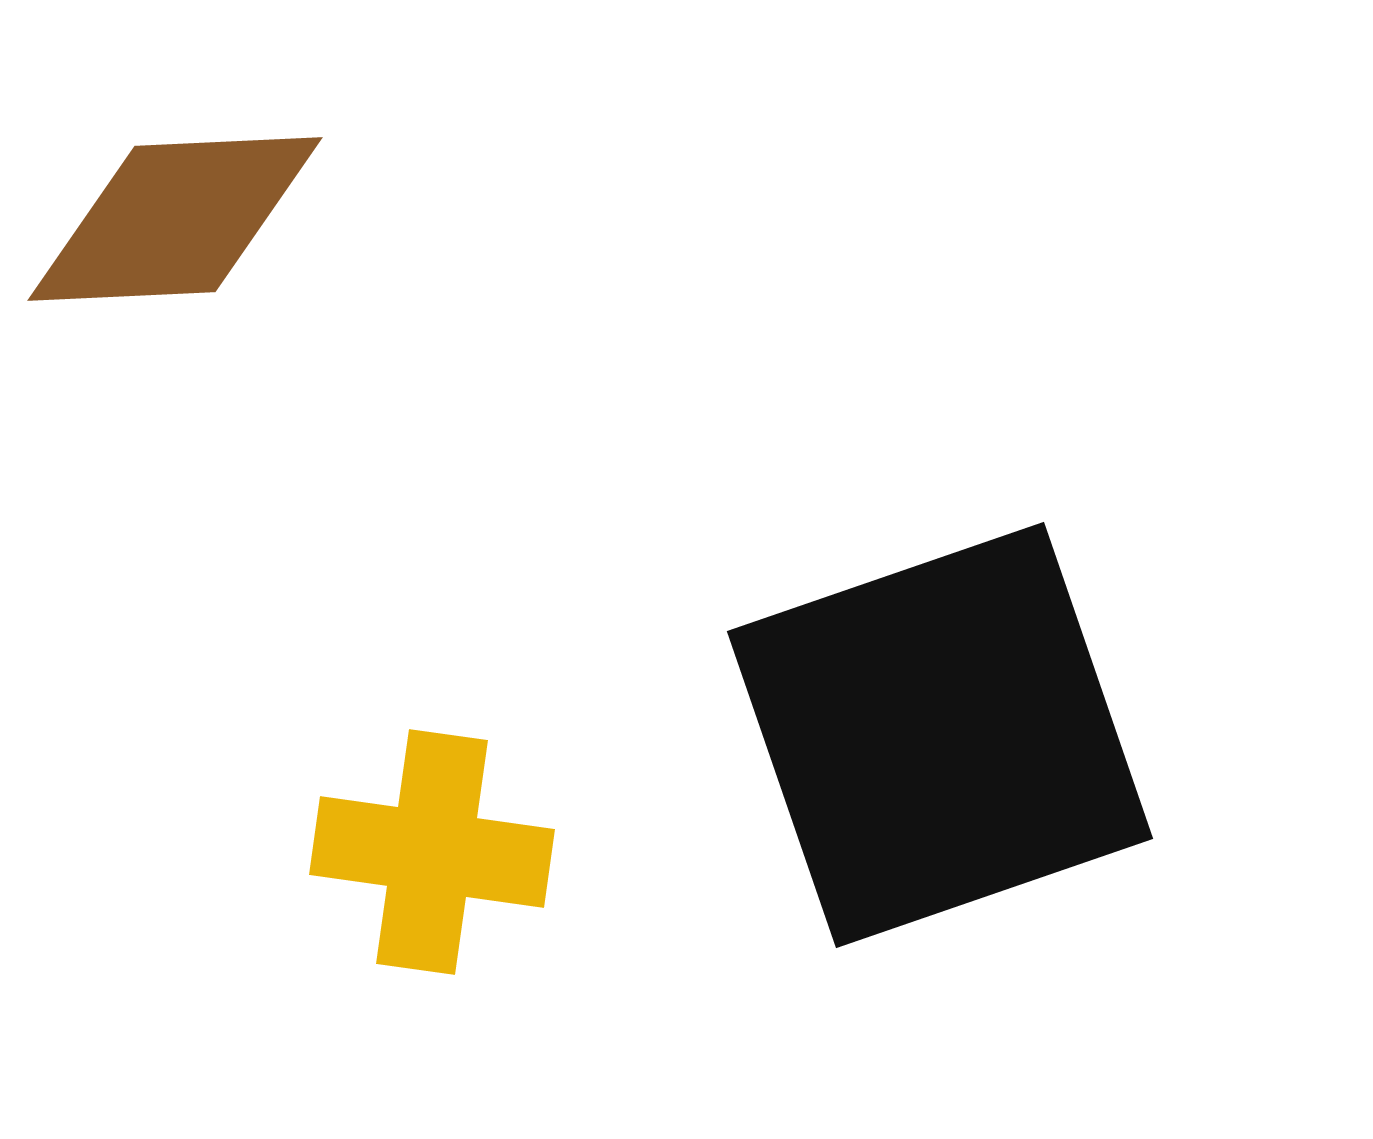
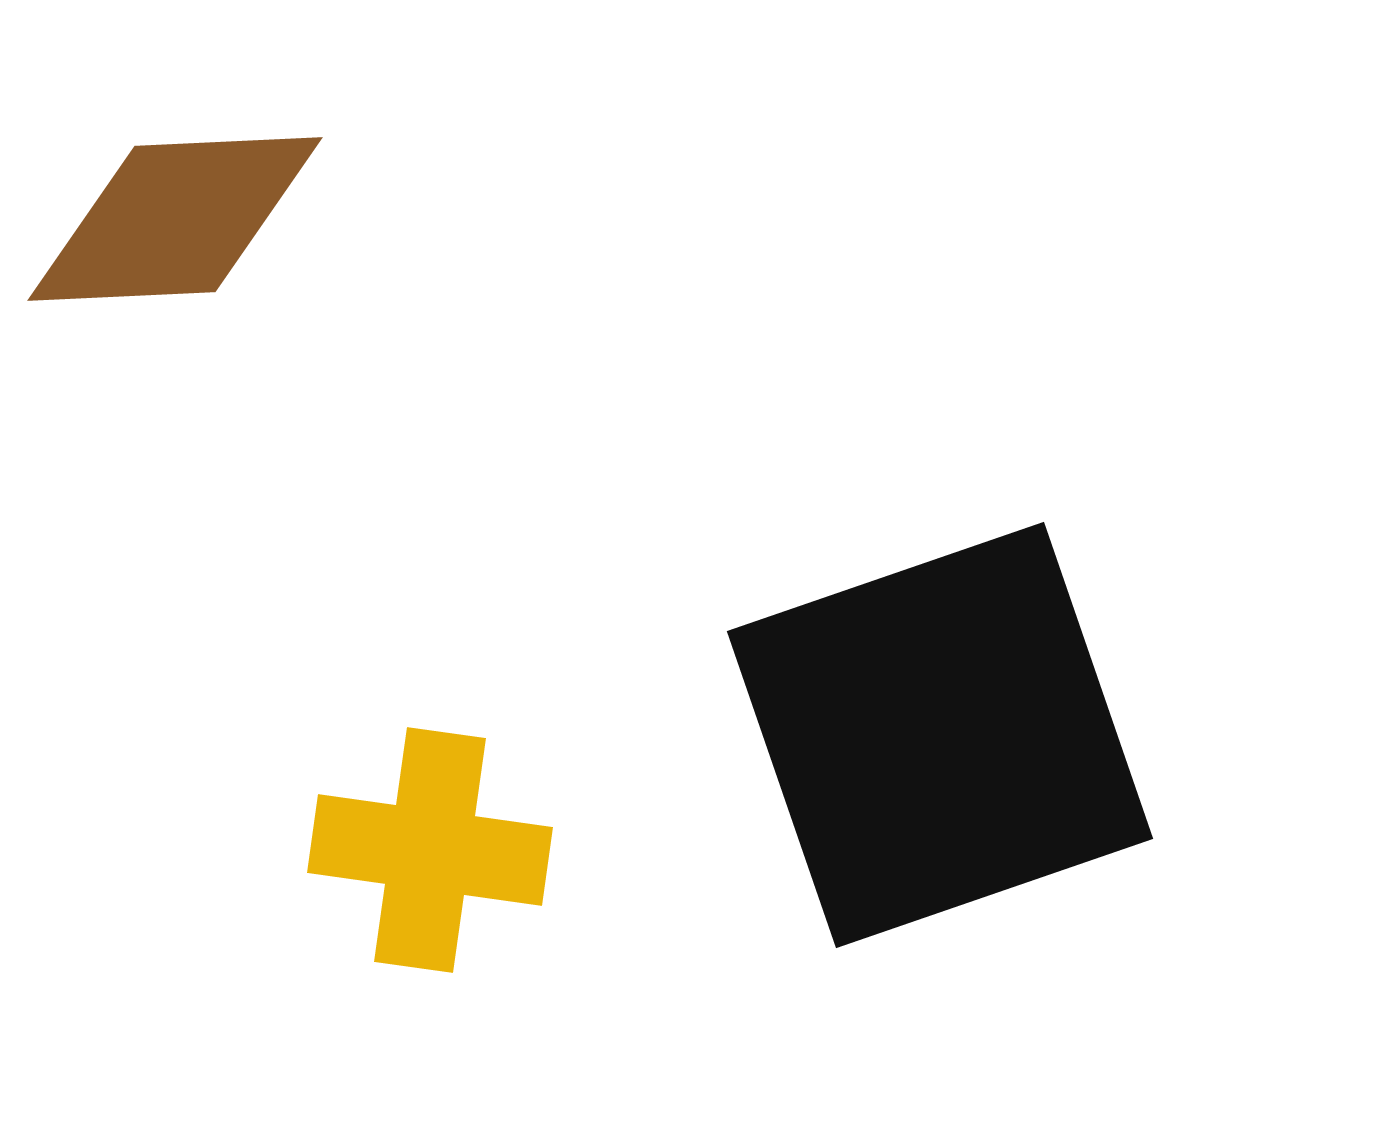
yellow cross: moved 2 px left, 2 px up
